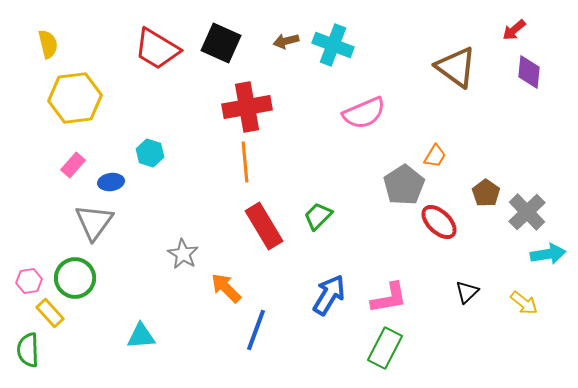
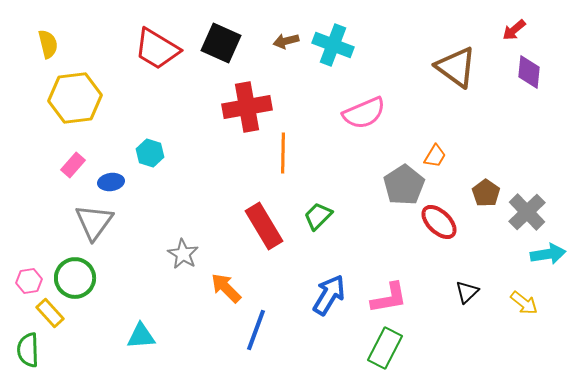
orange line: moved 38 px right, 9 px up; rotated 6 degrees clockwise
